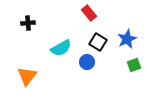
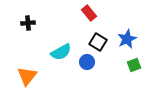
cyan semicircle: moved 4 px down
